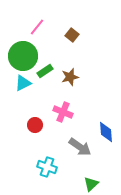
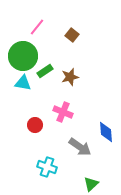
cyan triangle: rotated 36 degrees clockwise
